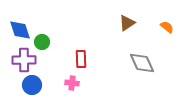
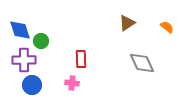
green circle: moved 1 px left, 1 px up
